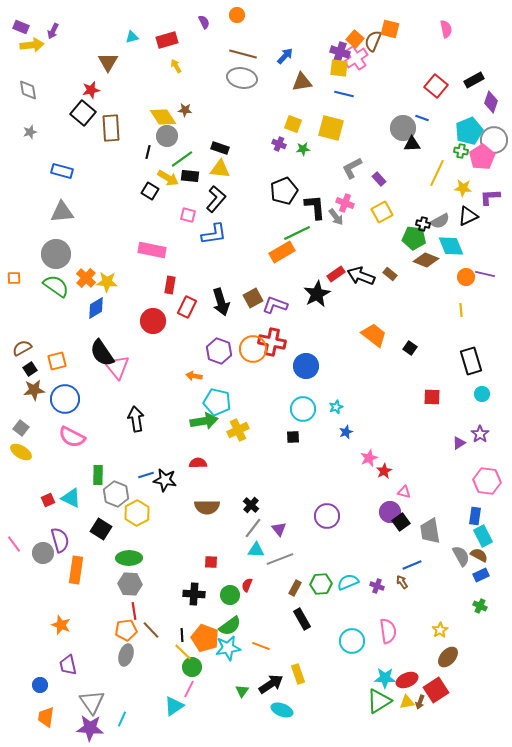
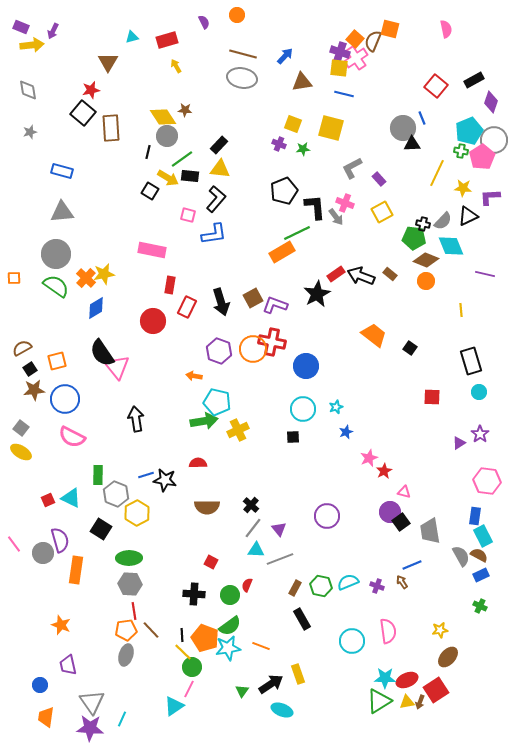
blue line at (422, 118): rotated 48 degrees clockwise
black rectangle at (220, 148): moved 1 px left, 3 px up; rotated 66 degrees counterclockwise
gray semicircle at (440, 221): moved 3 px right; rotated 18 degrees counterclockwise
orange circle at (466, 277): moved 40 px left, 4 px down
yellow star at (107, 282): moved 3 px left, 8 px up; rotated 15 degrees counterclockwise
cyan circle at (482, 394): moved 3 px left, 2 px up
red square at (211, 562): rotated 24 degrees clockwise
green hexagon at (321, 584): moved 2 px down; rotated 15 degrees clockwise
yellow star at (440, 630): rotated 21 degrees clockwise
